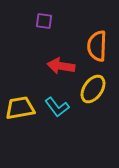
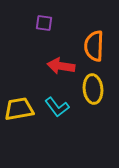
purple square: moved 2 px down
orange semicircle: moved 3 px left
yellow ellipse: rotated 40 degrees counterclockwise
yellow trapezoid: moved 1 px left, 1 px down
